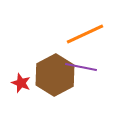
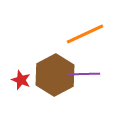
purple line: moved 3 px right, 7 px down; rotated 12 degrees counterclockwise
red star: moved 3 px up
